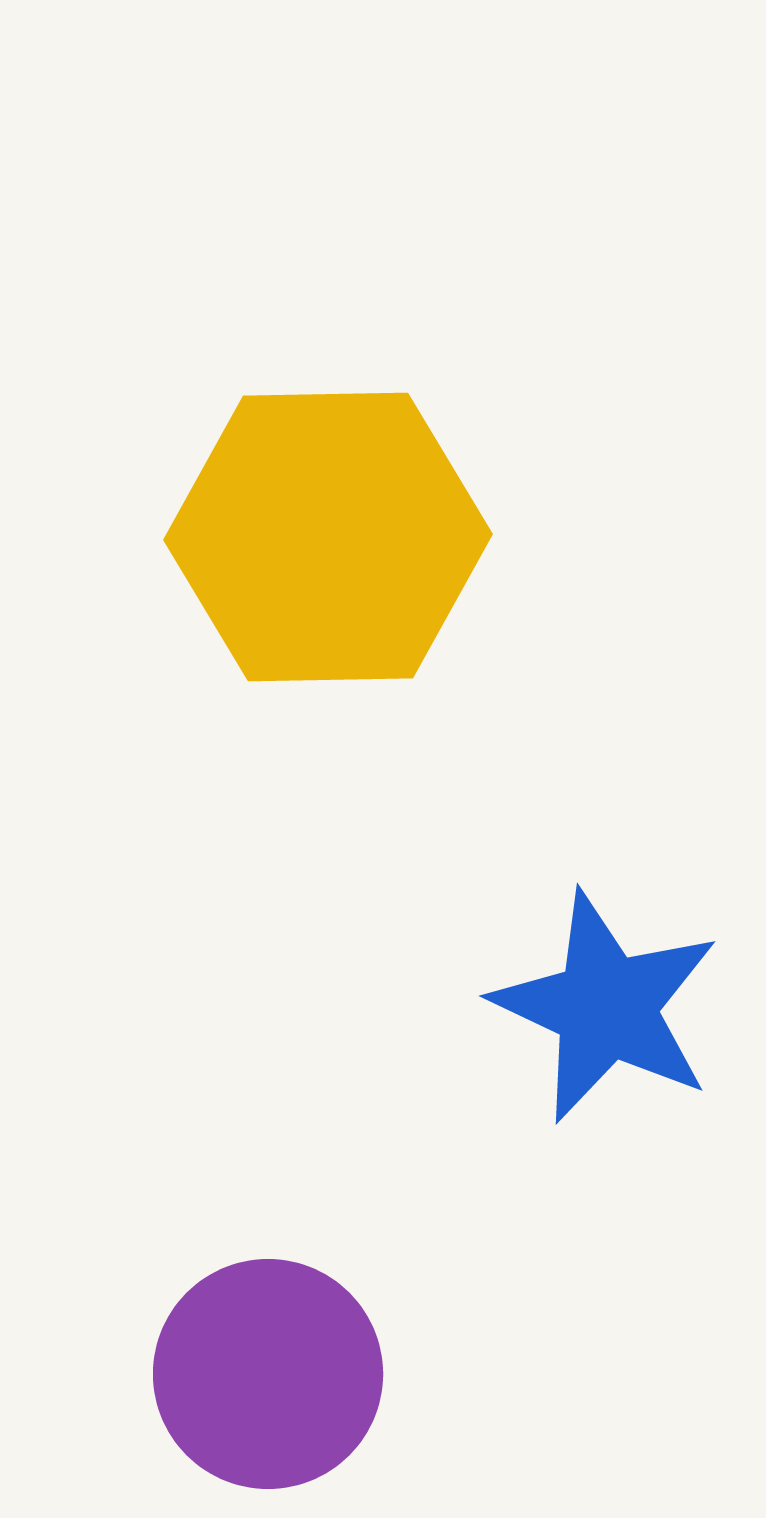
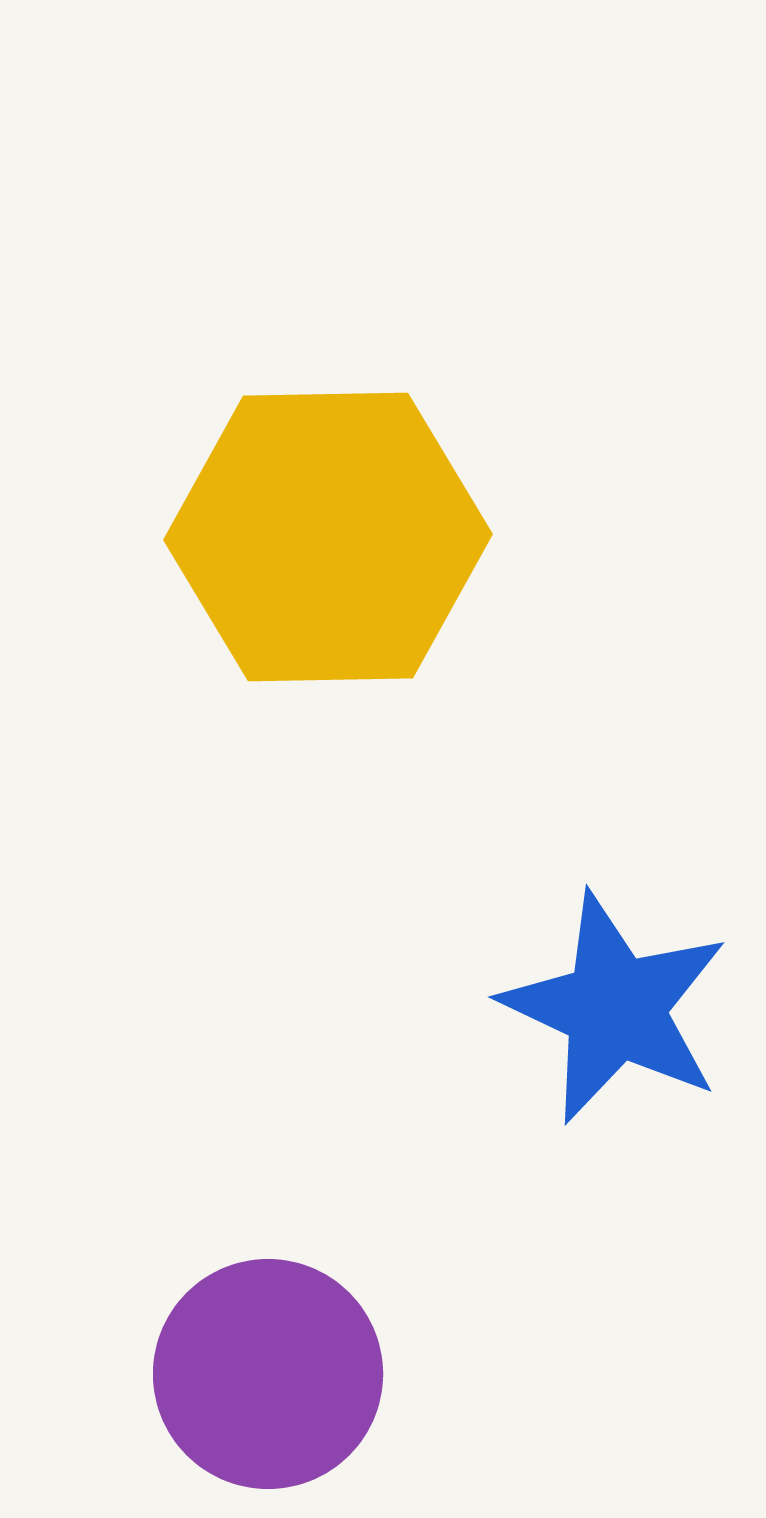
blue star: moved 9 px right, 1 px down
